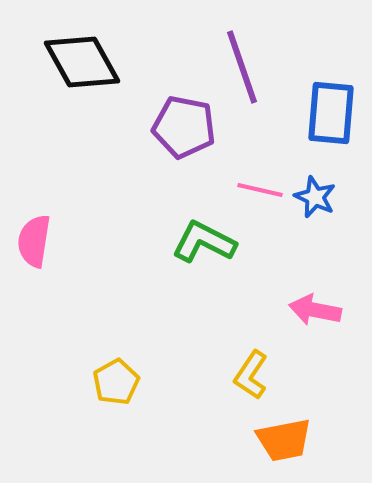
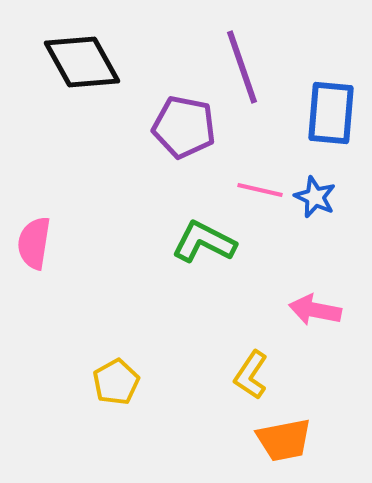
pink semicircle: moved 2 px down
